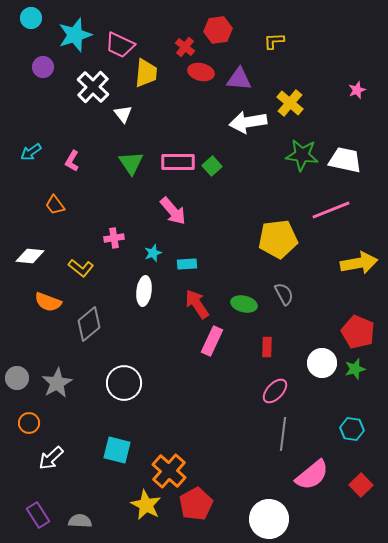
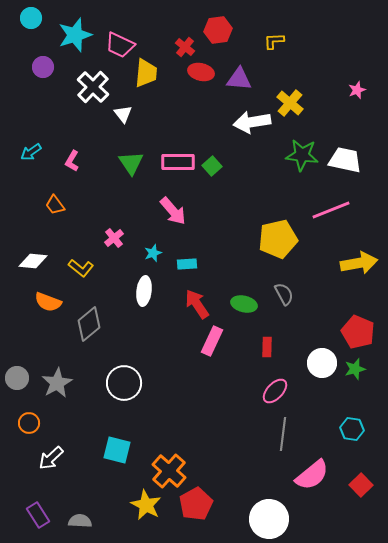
white arrow at (248, 122): moved 4 px right
pink cross at (114, 238): rotated 30 degrees counterclockwise
yellow pentagon at (278, 239): rotated 6 degrees counterclockwise
white diamond at (30, 256): moved 3 px right, 5 px down
